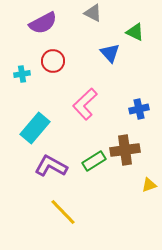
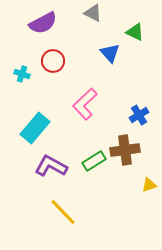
cyan cross: rotated 28 degrees clockwise
blue cross: moved 6 px down; rotated 18 degrees counterclockwise
